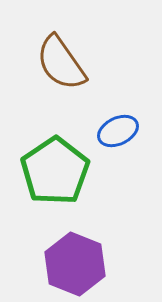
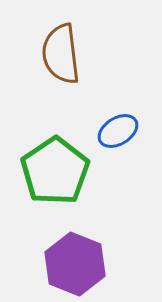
brown semicircle: moved 9 px up; rotated 28 degrees clockwise
blue ellipse: rotated 6 degrees counterclockwise
